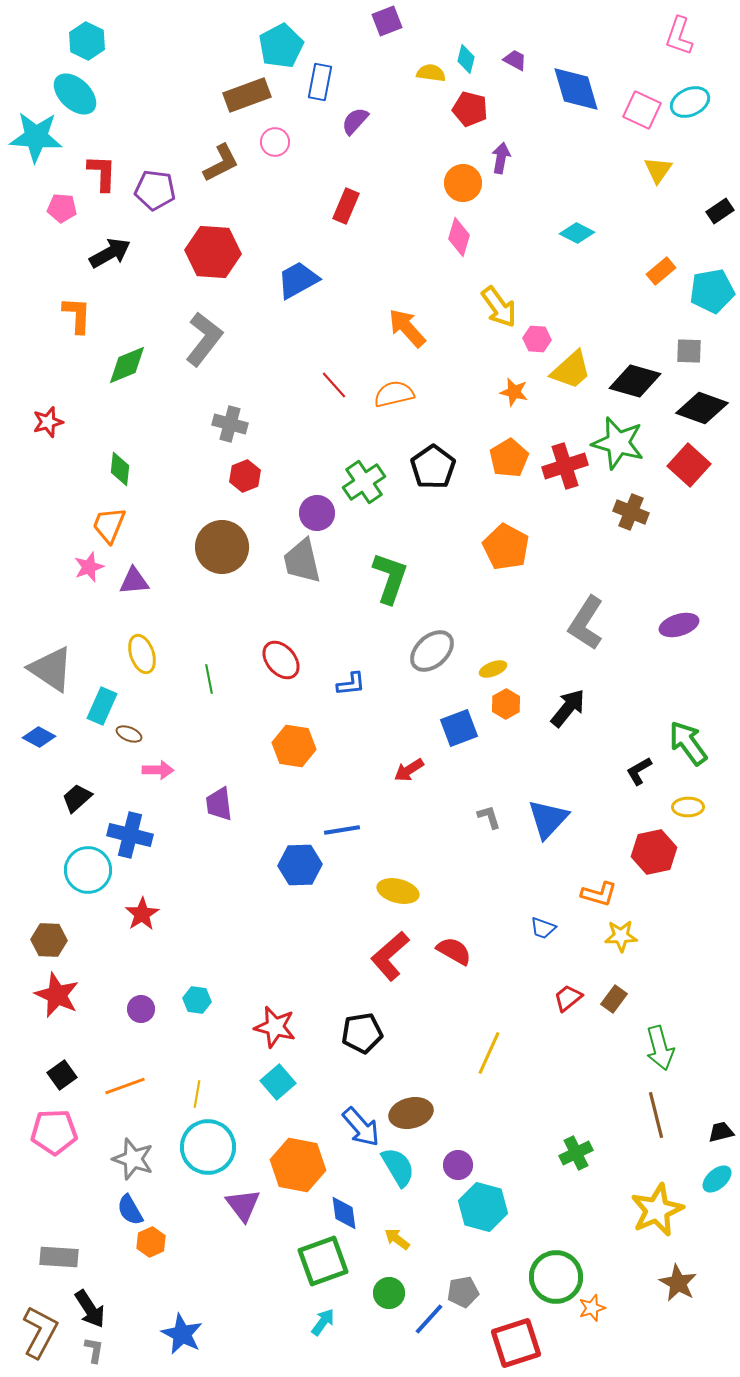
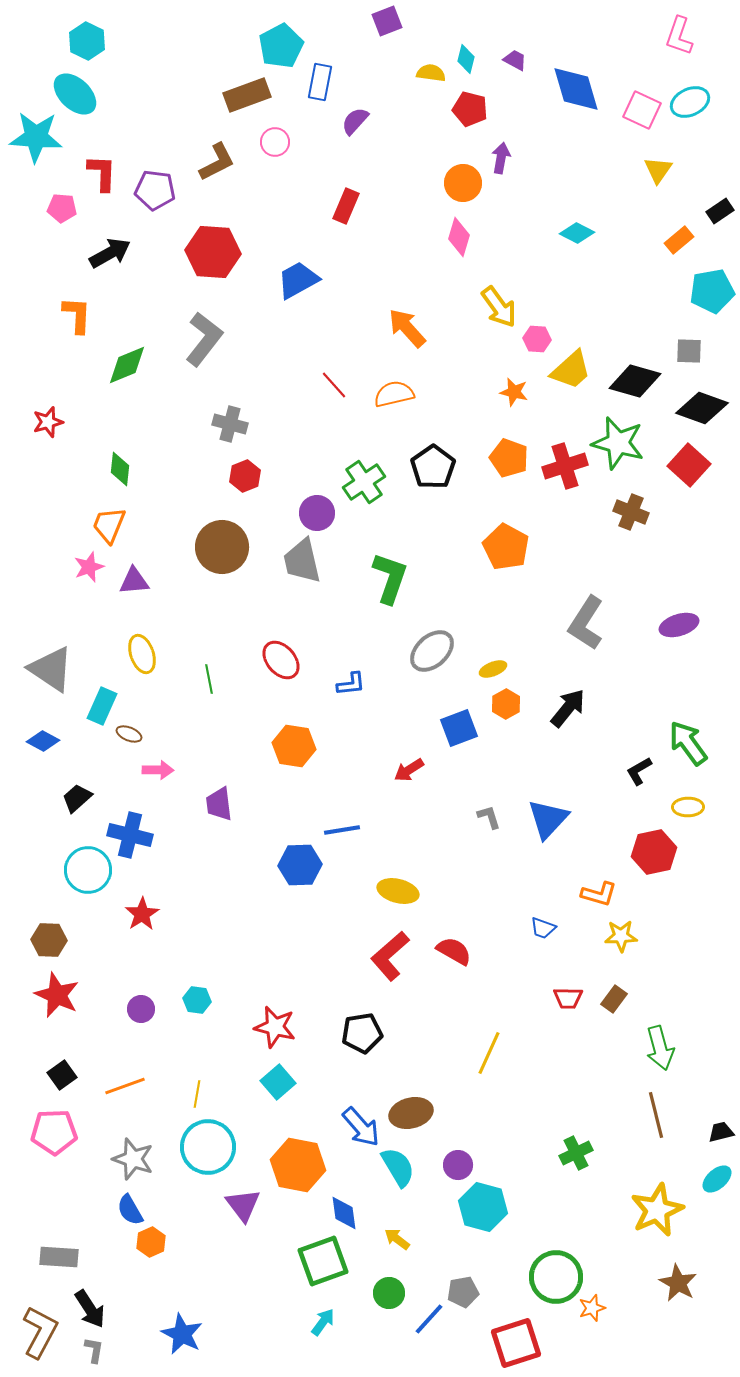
brown L-shape at (221, 163): moved 4 px left, 1 px up
orange rectangle at (661, 271): moved 18 px right, 31 px up
orange pentagon at (509, 458): rotated 21 degrees counterclockwise
blue diamond at (39, 737): moved 4 px right, 4 px down
red trapezoid at (568, 998): rotated 140 degrees counterclockwise
